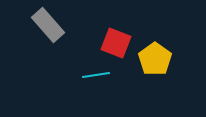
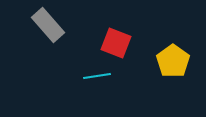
yellow pentagon: moved 18 px right, 2 px down
cyan line: moved 1 px right, 1 px down
